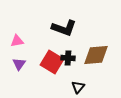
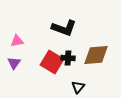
purple triangle: moved 5 px left, 1 px up
